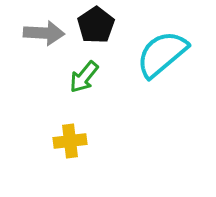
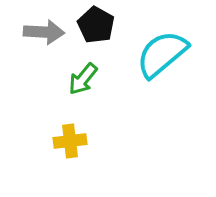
black pentagon: rotated 9 degrees counterclockwise
gray arrow: moved 1 px up
green arrow: moved 1 px left, 2 px down
